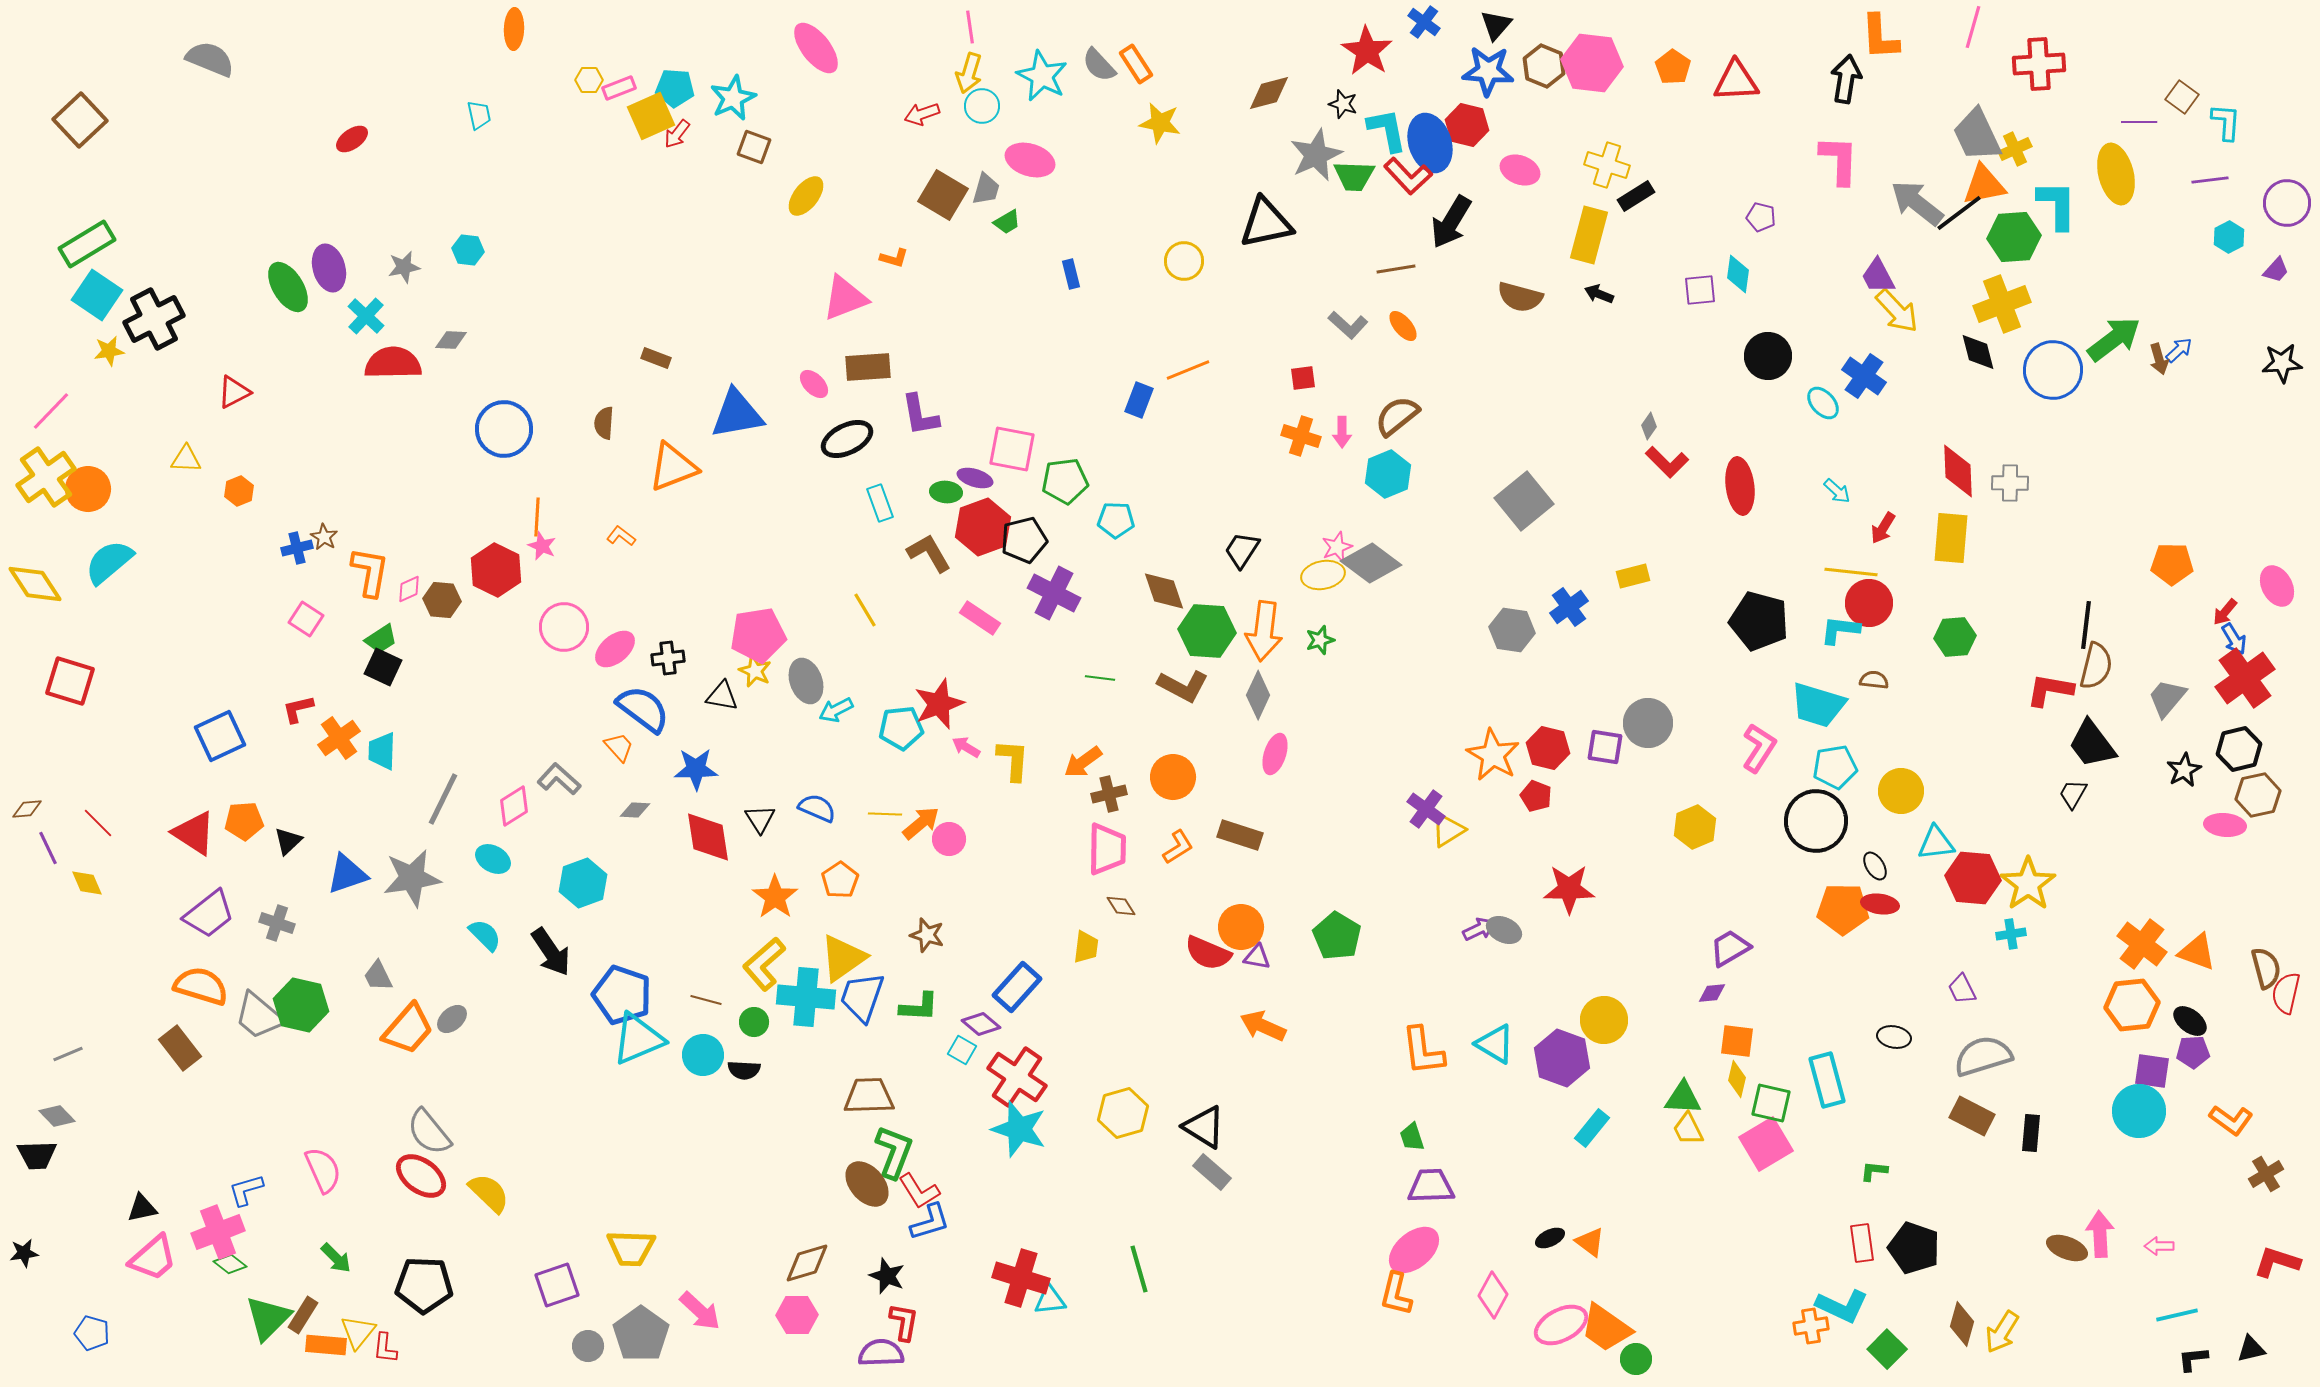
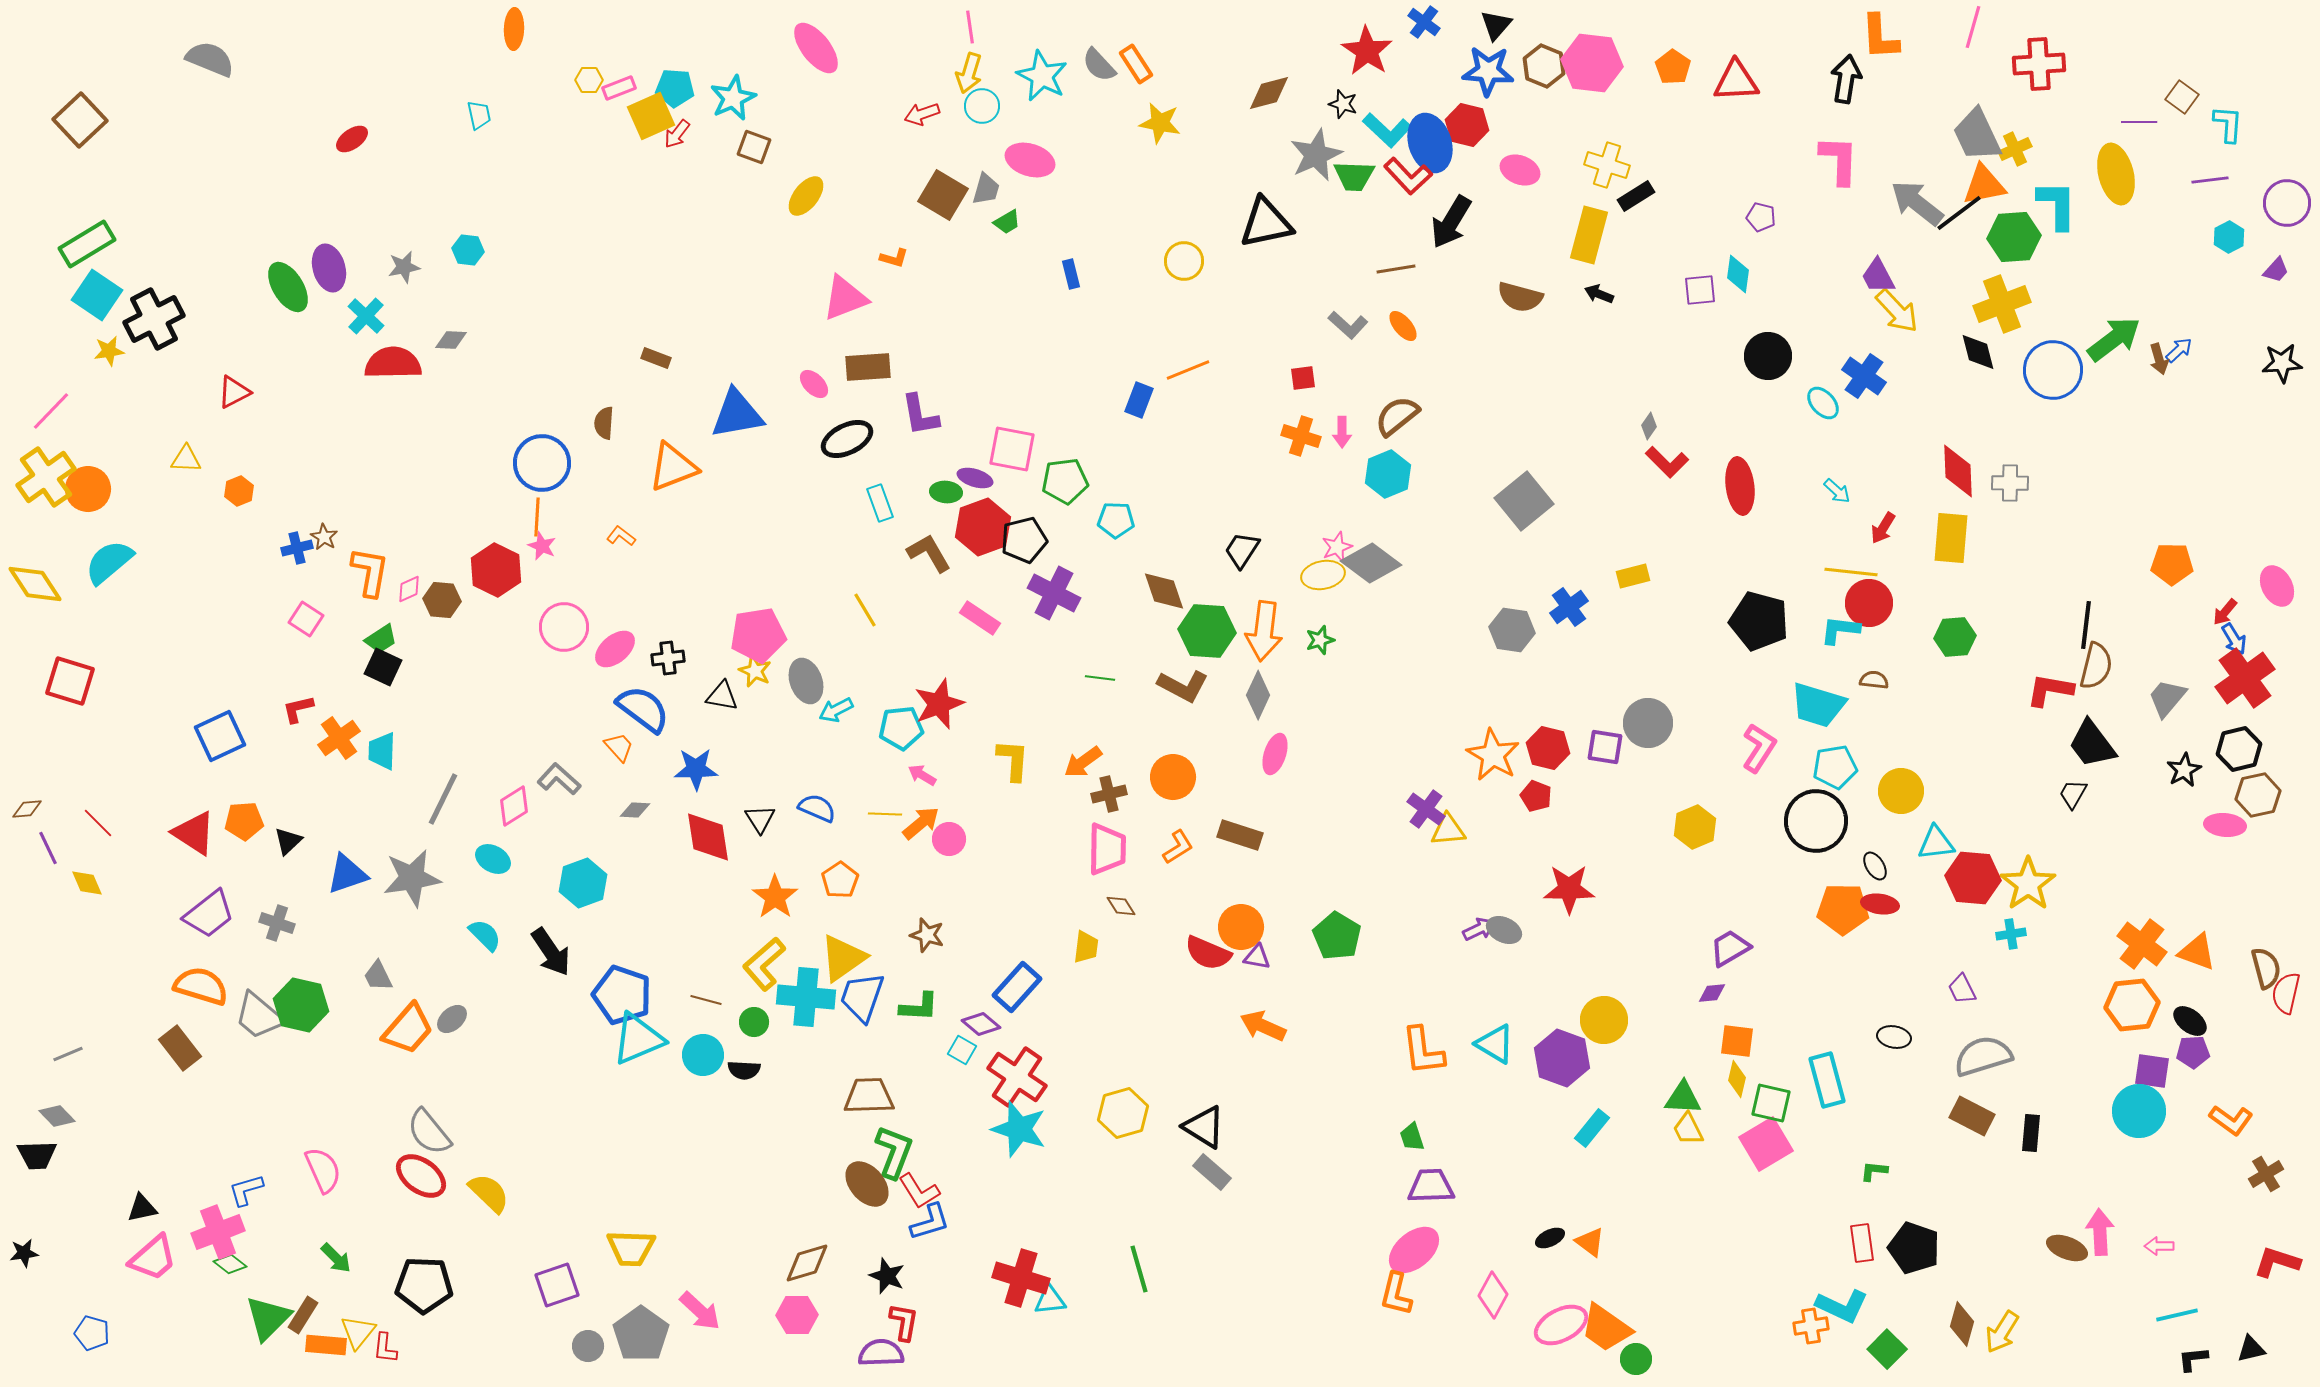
cyan L-shape at (2226, 122): moved 2 px right, 2 px down
cyan L-shape at (1387, 130): rotated 144 degrees clockwise
blue circle at (504, 429): moved 38 px right, 34 px down
pink arrow at (966, 747): moved 44 px left, 28 px down
yellow triangle at (1448, 830): rotated 27 degrees clockwise
pink arrow at (2100, 1234): moved 2 px up
